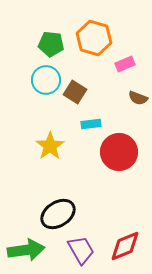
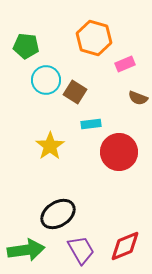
green pentagon: moved 25 px left, 2 px down
